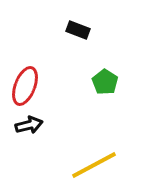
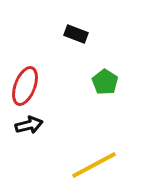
black rectangle: moved 2 px left, 4 px down
